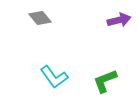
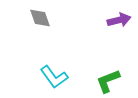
gray diamond: rotated 20 degrees clockwise
green L-shape: moved 3 px right
